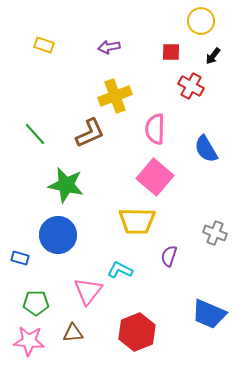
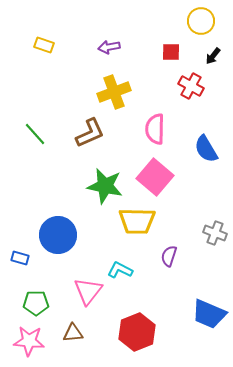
yellow cross: moved 1 px left, 4 px up
green star: moved 39 px right, 1 px down
